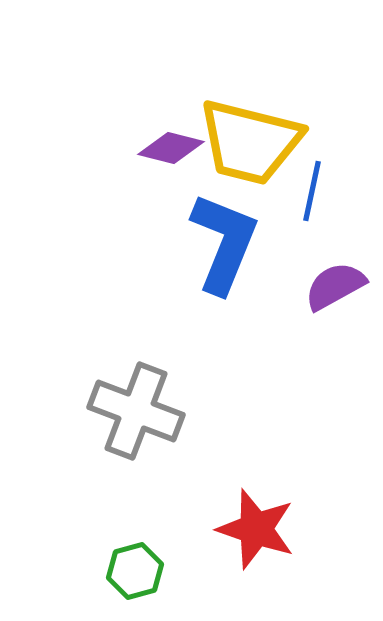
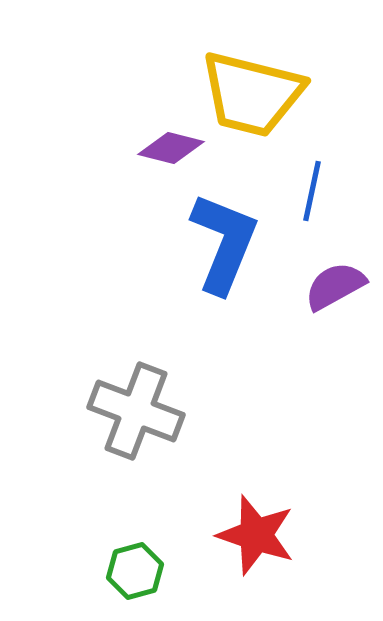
yellow trapezoid: moved 2 px right, 48 px up
red star: moved 6 px down
